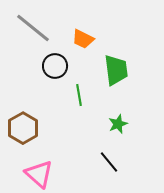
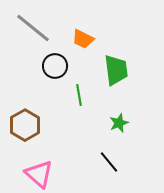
green star: moved 1 px right, 1 px up
brown hexagon: moved 2 px right, 3 px up
